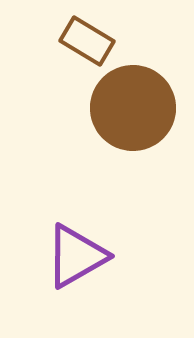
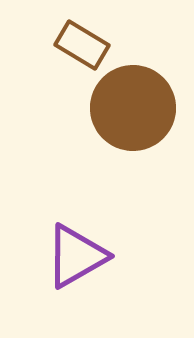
brown rectangle: moved 5 px left, 4 px down
